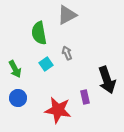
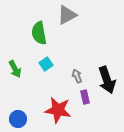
gray arrow: moved 10 px right, 23 px down
blue circle: moved 21 px down
